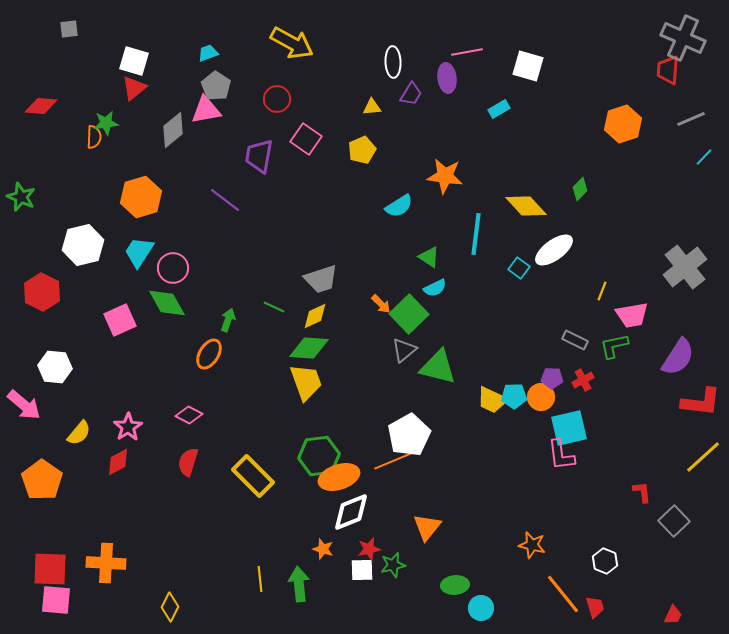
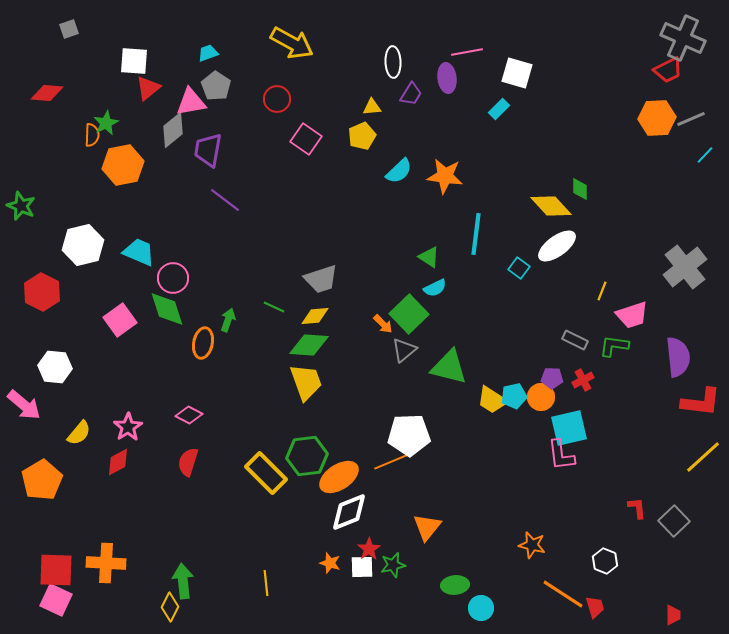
gray square at (69, 29): rotated 12 degrees counterclockwise
white square at (134, 61): rotated 12 degrees counterclockwise
white square at (528, 66): moved 11 px left, 7 px down
red trapezoid at (668, 70): rotated 120 degrees counterclockwise
red triangle at (134, 88): moved 14 px right
red diamond at (41, 106): moved 6 px right, 13 px up
cyan rectangle at (499, 109): rotated 15 degrees counterclockwise
pink triangle at (206, 110): moved 15 px left, 8 px up
green star at (106, 123): rotated 20 degrees counterclockwise
orange hexagon at (623, 124): moved 34 px right, 6 px up; rotated 15 degrees clockwise
orange semicircle at (94, 137): moved 2 px left, 2 px up
yellow pentagon at (362, 150): moved 14 px up
purple trapezoid at (259, 156): moved 51 px left, 6 px up
cyan line at (704, 157): moved 1 px right, 2 px up
green diamond at (580, 189): rotated 45 degrees counterclockwise
green star at (21, 197): moved 9 px down
orange hexagon at (141, 197): moved 18 px left, 32 px up; rotated 6 degrees clockwise
cyan semicircle at (399, 206): moved 35 px up; rotated 12 degrees counterclockwise
yellow diamond at (526, 206): moved 25 px right
white ellipse at (554, 250): moved 3 px right, 4 px up
cyan trapezoid at (139, 252): rotated 80 degrees clockwise
pink circle at (173, 268): moved 10 px down
green diamond at (167, 303): moved 6 px down; rotated 12 degrees clockwise
orange arrow at (381, 304): moved 2 px right, 20 px down
pink trapezoid at (632, 315): rotated 8 degrees counterclockwise
yellow diamond at (315, 316): rotated 20 degrees clockwise
pink square at (120, 320): rotated 12 degrees counterclockwise
green L-shape at (614, 346): rotated 20 degrees clockwise
green diamond at (309, 348): moved 3 px up
orange ellipse at (209, 354): moved 6 px left, 11 px up; rotated 20 degrees counterclockwise
purple semicircle at (678, 357): rotated 39 degrees counterclockwise
green triangle at (438, 367): moved 11 px right
cyan pentagon at (514, 396): rotated 10 degrees counterclockwise
yellow trapezoid at (492, 400): rotated 8 degrees clockwise
white pentagon at (409, 435): rotated 27 degrees clockwise
green hexagon at (319, 456): moved 12 px left
yellow rectangle at (253, 476): moved 13 px right, 3 px up
orange ellipse at (339, 477): rotated 15 degrees counterclockwise
orange pentagon at (42, 480): rotated 6 degrees clockwise
red L-shape at (642, 492): moved 5 px left, 16 px down
white diamond at (351, 512): moved 2 px left
orange star at (323, 549): moved 7 px right, 14 px down
red star at (369, 549): rotated 20 degrees counterclockwise
red square at (50, 569): moved 6 px right, 1 px down
white square at (362, 570): moved 3 px up
yellow line at (260, 579): moved 6 px right, 4 px down
green arrow at (299, 584): moved 116 px left, 3 px up
orange line at (563, 594): rotated 18 degrees counterclockwise
pink square at (56, 600): rotated 20 degrees clockwise
red trapezoid at (673, 615): rotated 25 degrees counterclockwise
